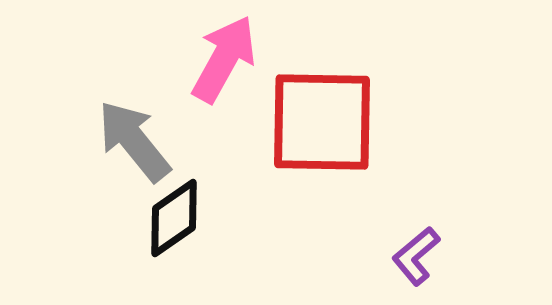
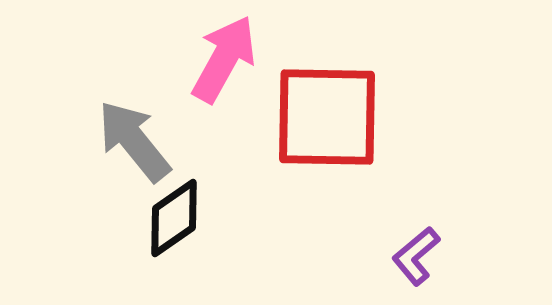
red square: moved 5 px right, 5 px up
